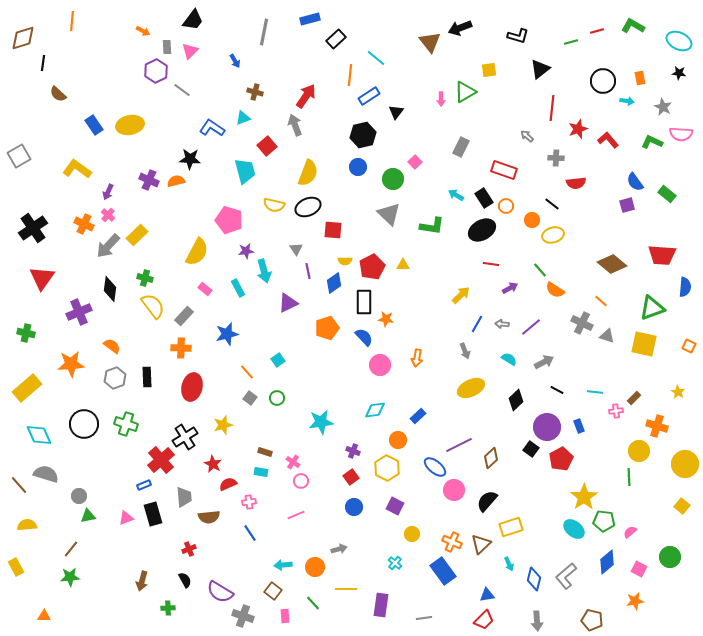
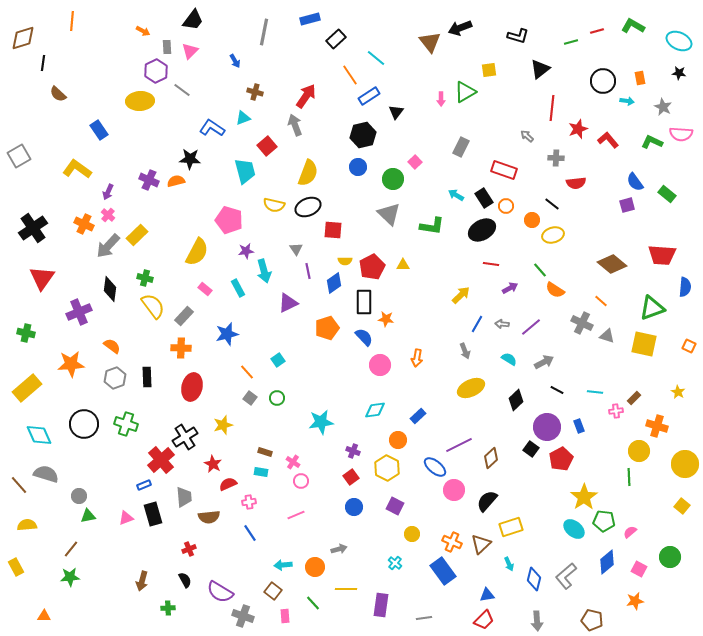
orange line at (350, 75): rotated 40 degrees counterclockwise
blue rectangle at (94, 125): moved 5 px right, 5 px down
yellow ellipse at (130, 125): moved 10 px right, 24 px up; rotated 8 degrees clockwise
